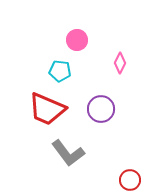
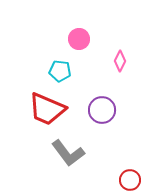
pink circle: moved 2 px right, 1 px up
pink diamond: moved 2 px up
purple circle: moved 1 px right, 1 px down
